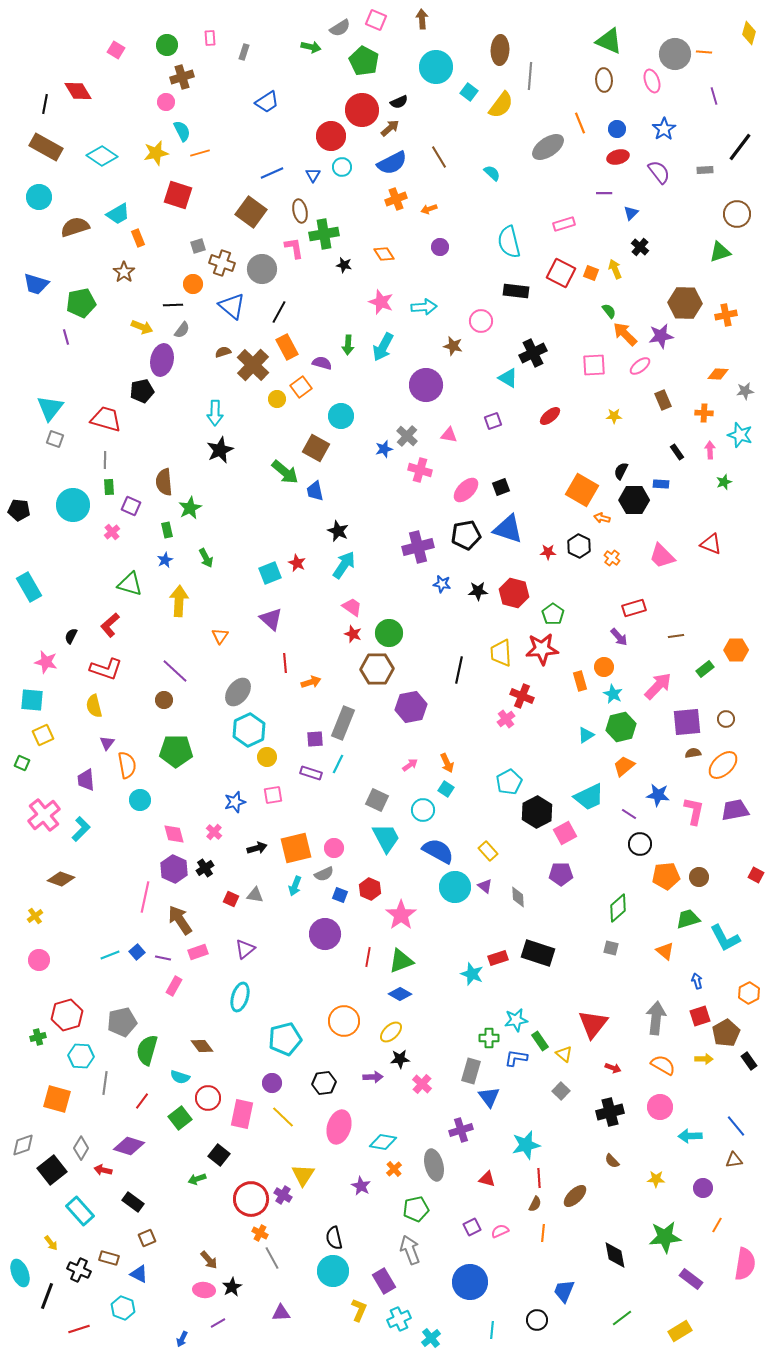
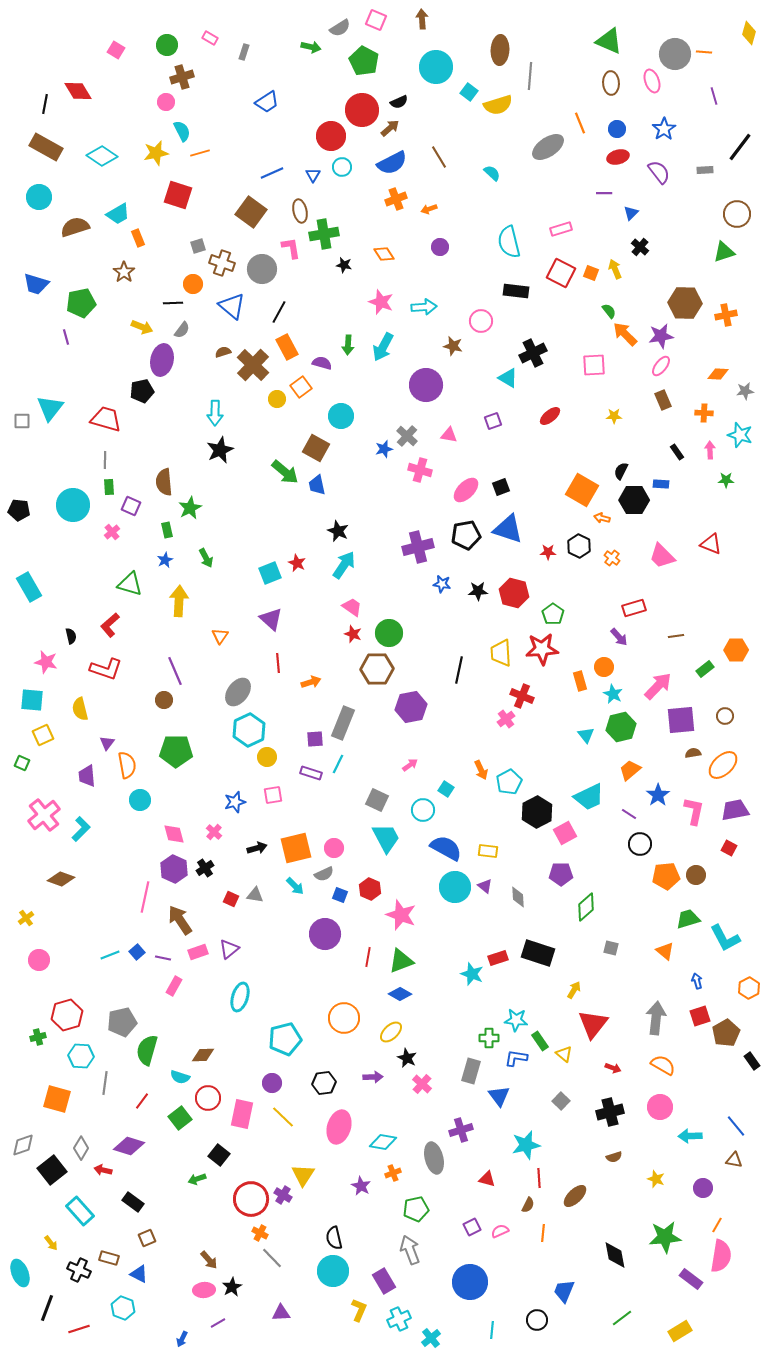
pink rectangle at (210, 38): rotated 56 degrees counterclockwise
brown ellipse at (604, 80): moved 7 px right, 3 px down
yellow semicircle at (501, 105): moved 3 px left; rotated 36 degrees clockwise
pink rectangle at (564, 224): moved 3 px left, 5 px down
pink L-shape at (294, 248): moved 3 px left
green triangle at (720, 252): moved 4 px right
black line at (173, 305): moved 2 px up
pink ellipse at (640, 366): moved 21 px right; rotated 15 degrees counterclockwise
gray square at (55, 439): moved 33 px left, 18 px up; rotated 18 degrees counterclockwise
green star at (724, 482): moved 2 px right, 2 px up; rotated 21 degrees clockwise
blue trapezoid at (315, 491): moved 2 px right, 6 px up
black semicircle at (71, 636): rotated 140 degrees clockwise
red line at (285, 663): moved 7 px left
purple line at (175, 671): rotated 24 degrees clockwise
yellow semicircle at (94, 706): moved 14 px left, 3 px down
brown circle at (726, 719): moved 1 px left, 3 px up
purple square at (687, 722): moved 6 px left, 2 px up
cyan triangle at (586, 735): rotated 36 degrees counterclockwise
orange arrow at (447, 763): moved 34 px right, 7 px down
orange trapezoid at (624, 766): moved 6 px right, 4 px down
purple trapezoid at (86, 780): moved 1 px right, 4 px up
blue star at (658, 795): rotated 30 degrees clockwise
blue semicircle at (438, 851): moved 8 px right, 3 px up
yellow rectangle at (488, 851): rotated 42 degrees counterclockwise
red square at (756, 875): moved 27 px left, 27 px up
brown circle at (699, 877): moved 3 px left, 2 px up
cyan arrow at (295, 886): rotated 66 degrees counterclockwise
green diamond at (618, 908): moved 32 px left, 1 px up
pink star at (401, 915): rotated 16 degrees counterclockwise
yellow cross at (35, 916): moved 9 px left, 2 px down
purple triangle at (245, 949): moved 16 px left
orange hexagon at (749, 993): moved 5 px up
cyan star at (516, 1020): rotated 15 degrees clockwise
orange circle at (344, 1021): moved 3 px up
brown diamond at (202, 1046): moved 1 px right, 9 px down; rotated 55 degrees counterclockwise
black star at (400, 1059): moved 7 px right, 1 px up; rotated 30 degrees clockwise
yellow arrow at (704, 1059): moved 130 px left, 69 px up; rotated 60 degrees counterclockwise
black rectangle at (749, 1061): moved 3 px right
gray square at (561, 1091): moved 10 px down
blue triangle at (489, 1097): moved 10 px right, 1 px up
brown triangle at (734, 1160): rotated 18 degrees clockwise
brown semicircle at (612, 1161): moved 2 px right, 4 px up; rotated 63 degrees counterclockwise
gray ellipse at (434, 1165): moved 7 px up
orange cross at (394, 1169): moved 1 px left, 4 px down; rotated 21 degrees clockwise
yellow star at (656, 1179): rotated 18 degrees clockwise
brown semicircle at (535, 1204): moved 7 px left, 1 px down
gray line at (272, 1258): rotated 15 degrees counterclockwise
pink semicircle at (745, 1264): moved 24 px left, 8 px up
pink ellipse at (204, 1290): rotated 10 degrees counterclockwise
black line at (47, 1296): moved 12 px down
